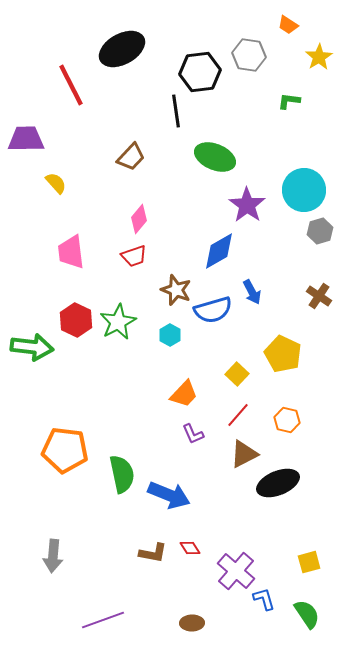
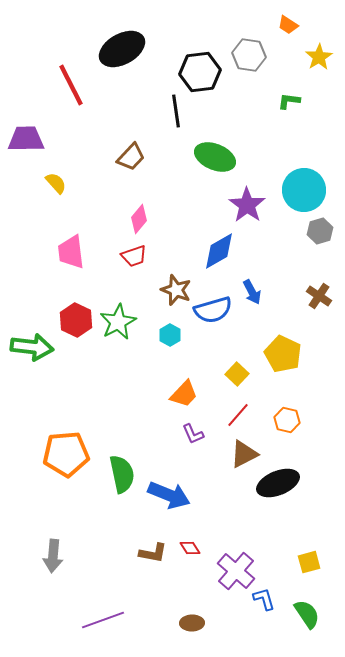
orange pentagon at (65, 450): moved 1 px right, 4 px down; rotated 12 degrees counterclockwise
